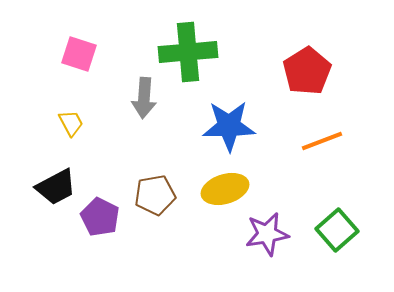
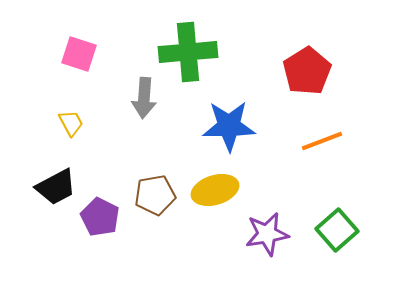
yellow ellipse: moved 10 px left, 1 px down
